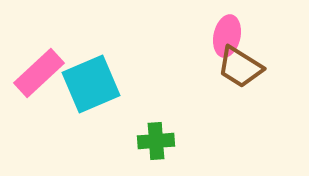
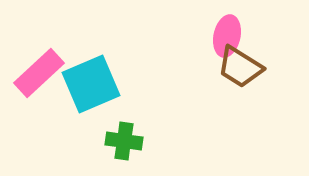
green cross: moved 32 px left; rotated 12 degrees clockwise
